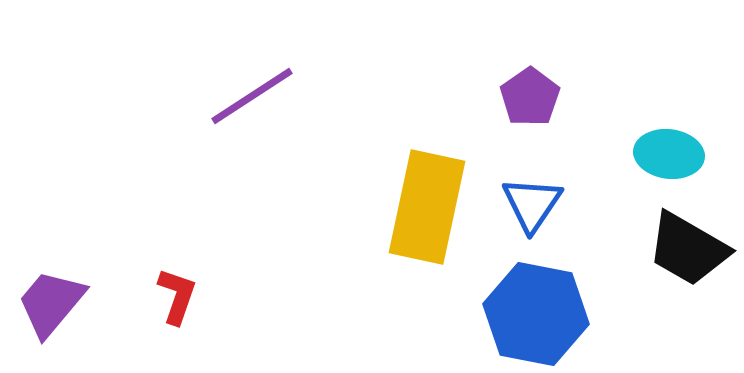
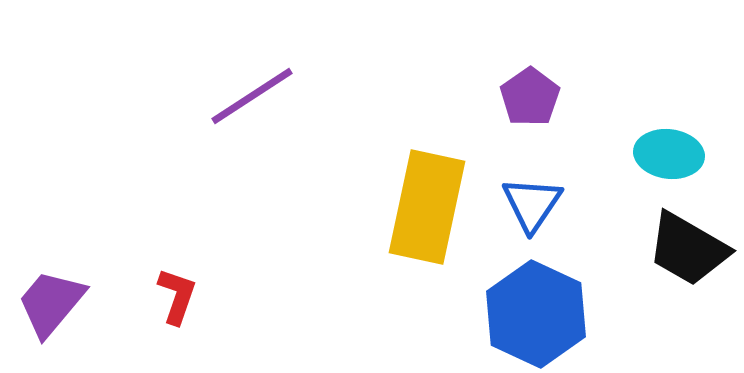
blue hexagon: rotated 14 degrees clockwise
